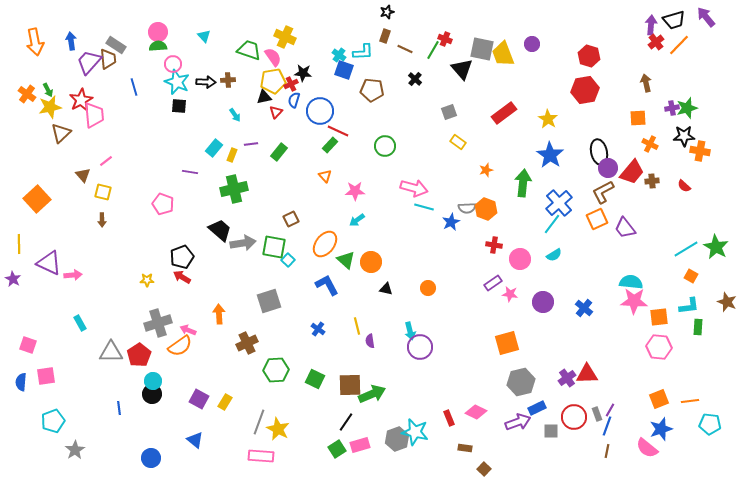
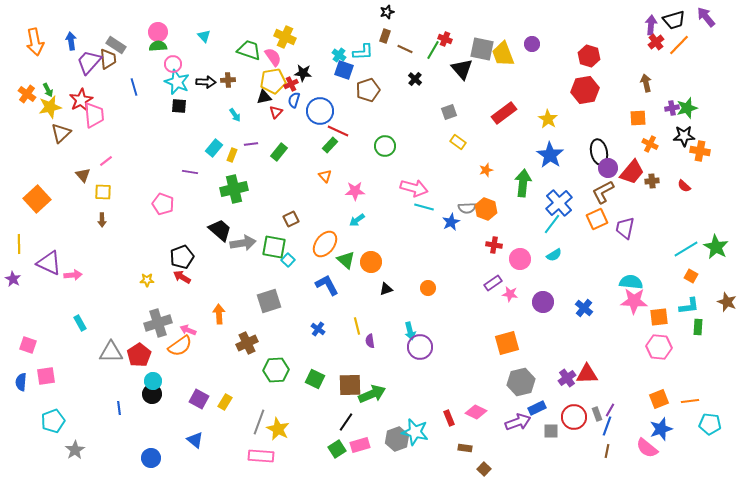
brown pentagon at (372, 90): moved 4 px left; rotated 25 degrees counterclockwise
yellow square at (103, 192): rotated 12 degrees counterclockwise
purple trapezoid at (625, 228): rotated 50 degrees clockwise
black triangle at (386, 289): rotated 32 degrees counterclockwise
